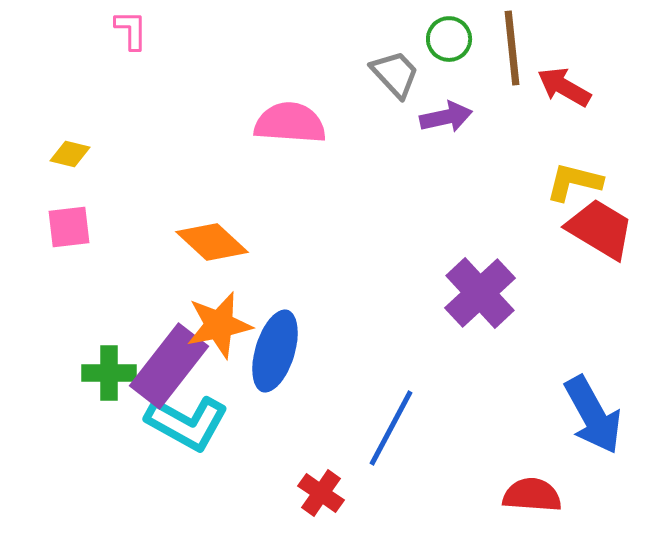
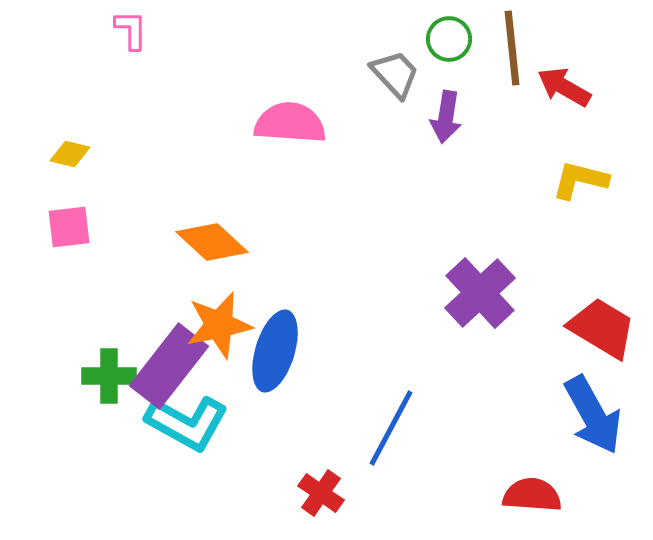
purple arrow: rotated 111 degrees clockwise
yellow L-shape: moved 6 px right, 2 px up
red trapezoid: moved 2 px right, 99 px down
green cross: moved 3 px down
